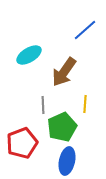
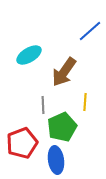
blue line: moved 5 px right, 1 px down
yellow line: moved 2 px up
blue ellipse: moved 11 px left, 1 px up; rotated 20 degrees counterclockwise
